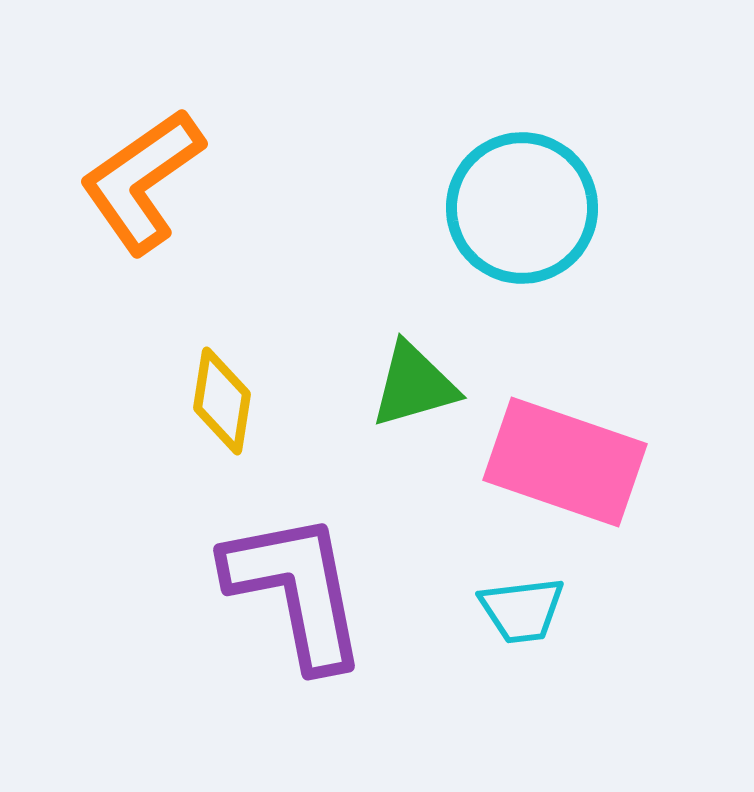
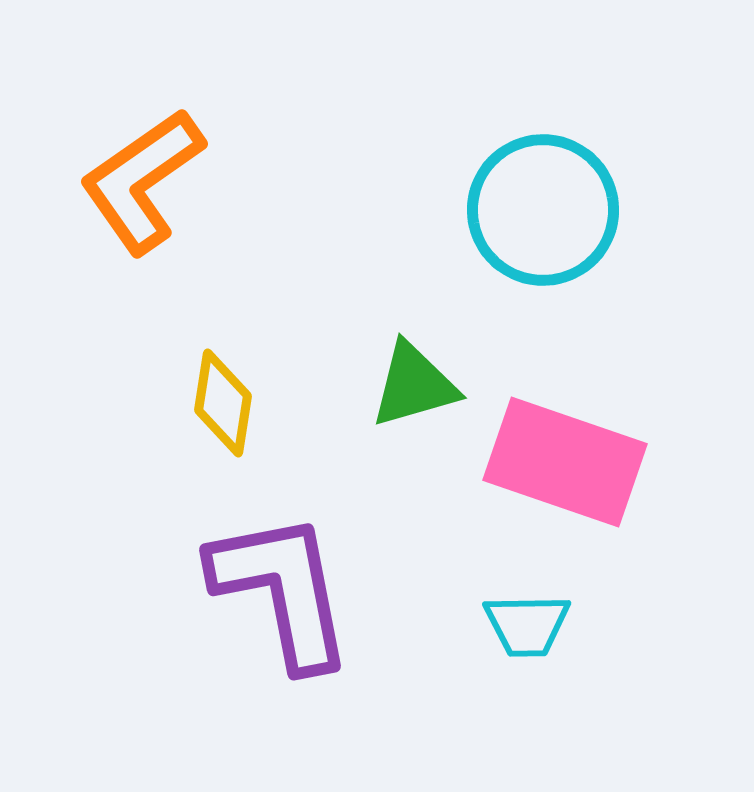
cyan circle: moved 21 px right, 2 px down
yellow diamond: moved 1 px right, 2 px down
purple L-shape: moved 14 px left
cyan trapezoid: moved 5 px right, 15 px down; rotated 6 degrees clockwise
